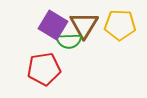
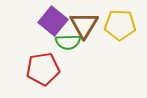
purple square: moved 4 px up; rotated 8 degrees clockwise
green semicircle: moved 1 px left, 1 px down
red pentagon: moved 1 px left
